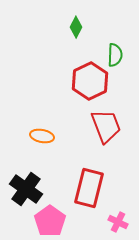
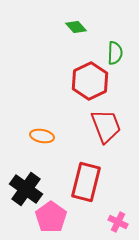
green diamond: rotated 70 degrees counterclockwise
green semicircle: moved 2 px up
red rectangle: moved 3 px left, 6 px up
pink pentagon: moved 1 px right, 4 px up
